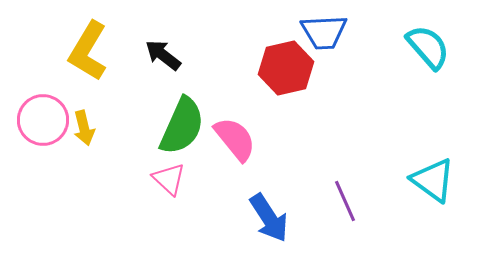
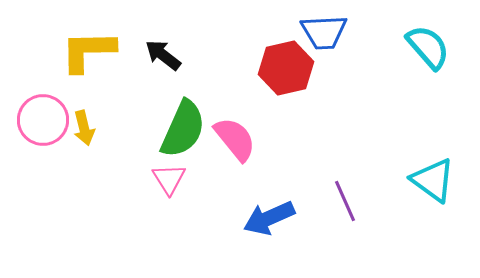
yellow L-shape: rotated 58 degrees clockwise
green semicircle: moved 1 px right, 3 px down
pink triangle: rotated 15 degrees clockwise
blue arrow: rotated 99 degrees clockwise
